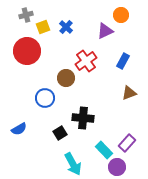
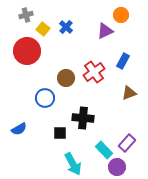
yellow square: moved 2 px down; rotated 32 degrees counterclockwise
red cross: moved 8 px right, 11 px down
black square: rotated 32 degrees clockwise
